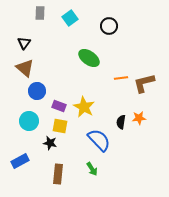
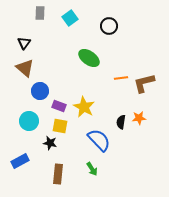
blue circle: moved 3 px right
